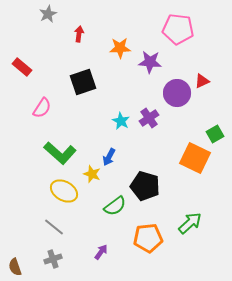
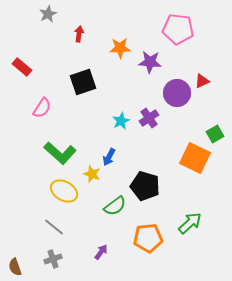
cyan star: rotated 18 degrees clockwise
